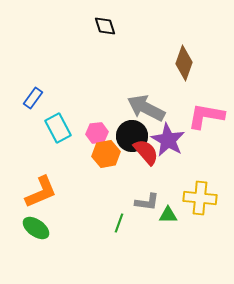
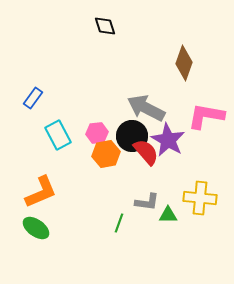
cyan rectangle: moved 7 px down
